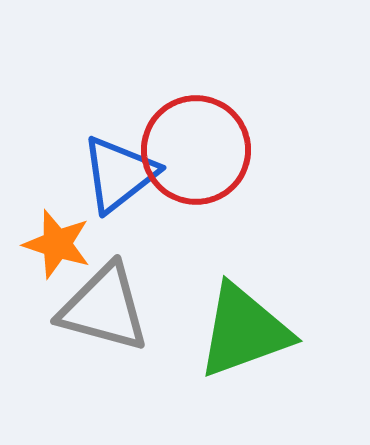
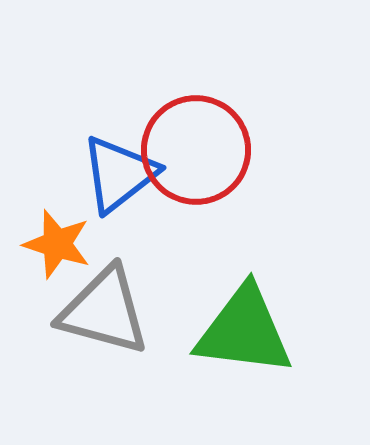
gray triangle: moved 3 px down
green triangle: rotated 27 degrees clockwise
